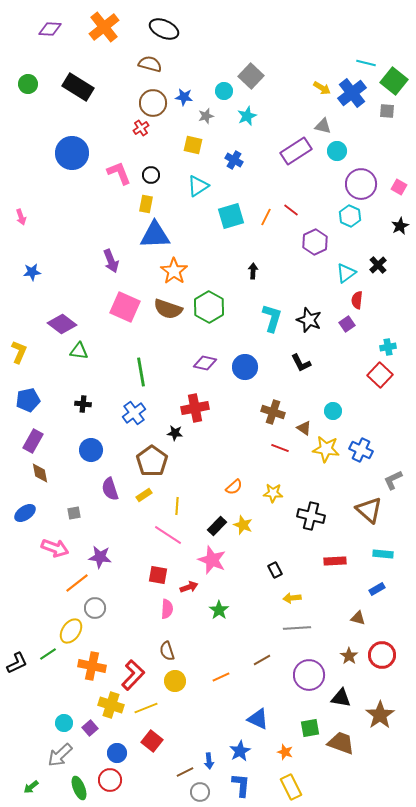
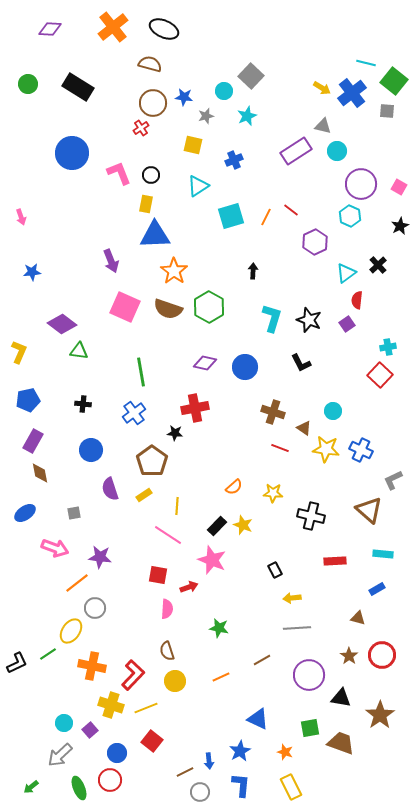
orange cross at (104, 27): moved 9 px right
blue cross at (234, 160): rotated 36 degrees clockwise
green star at (219, 610): moved 18 px down; rotated 24 degrees counterclockwise
purple square at (90, 728): moved 2 px down
